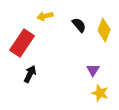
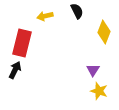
black semicircle: moved 2 px left, 14 px up; rotated 14 degrees clockwise
yellow diamond: moved 2 px down
red rectangle: rotated 20 degrees counterclockwise
black arrow: moved 15 px left, 4 px up
yellow star: moved 1 px left, 2 px up
